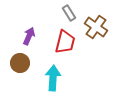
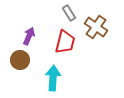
brown circle: moved 3 px up
